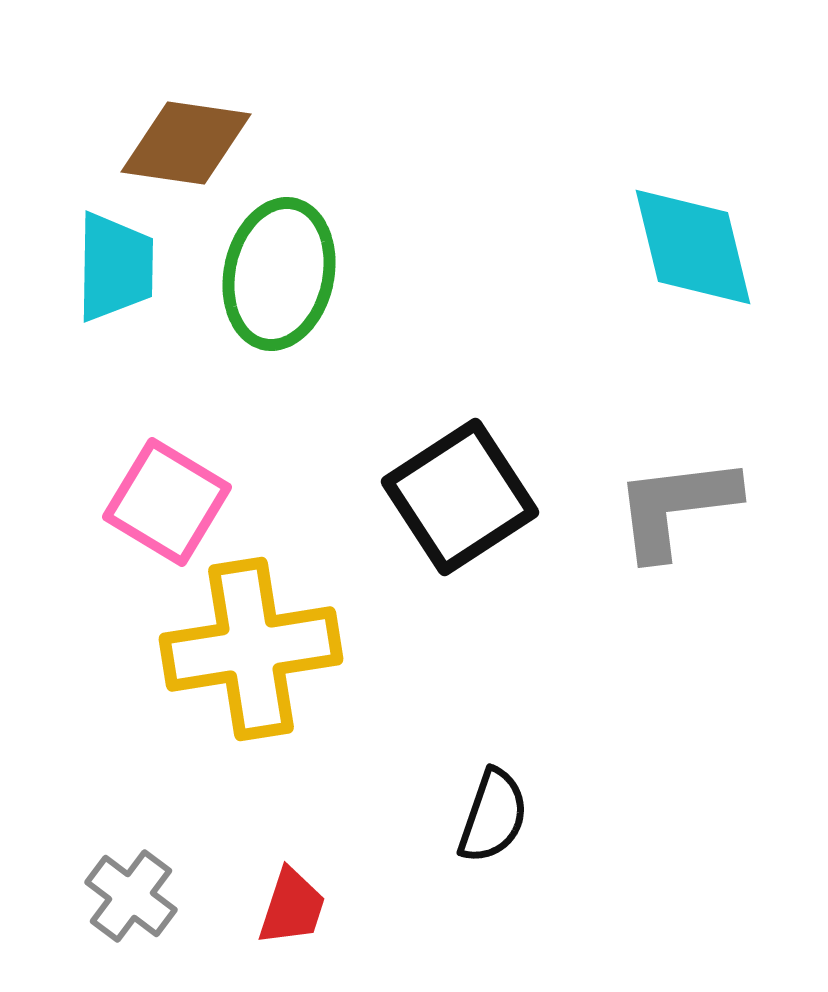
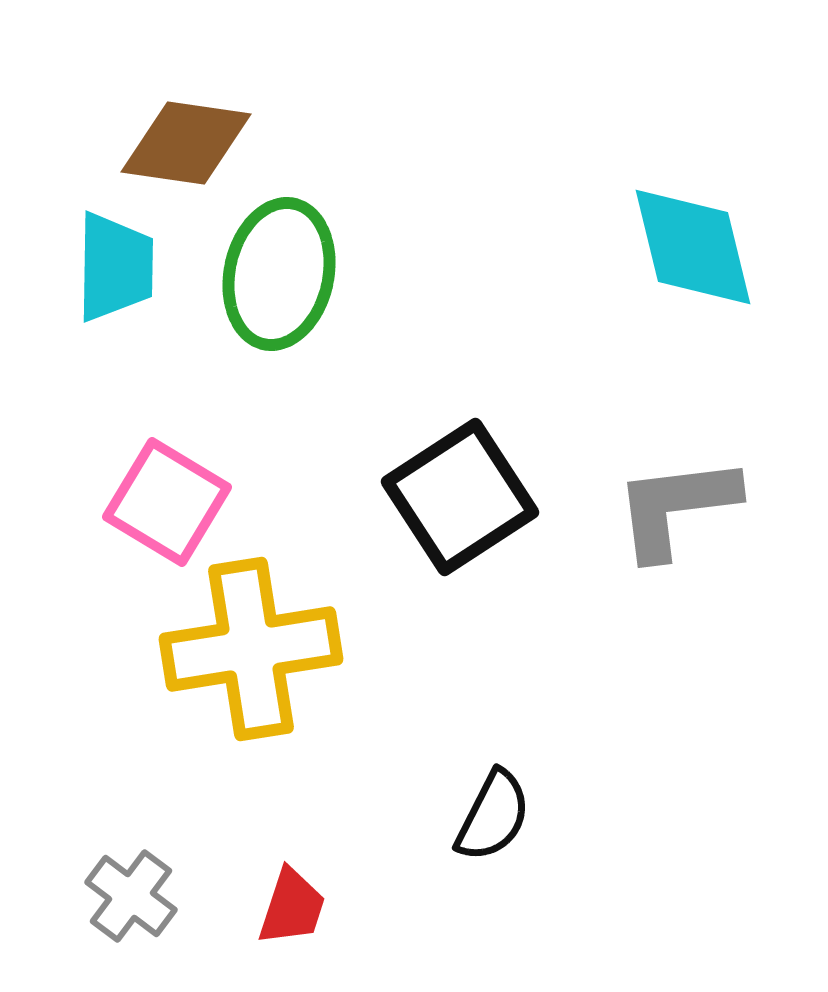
black semicircle: rotated 8 degrees clockwise
